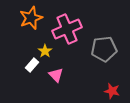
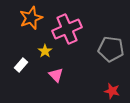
gray pentagon: moved 7 px right; rotated 15 degrees clockwise
white rectangle: moved 11 px left
